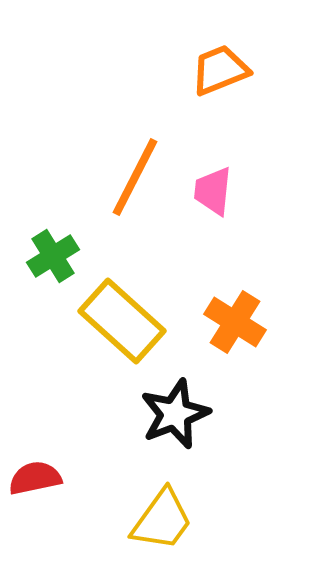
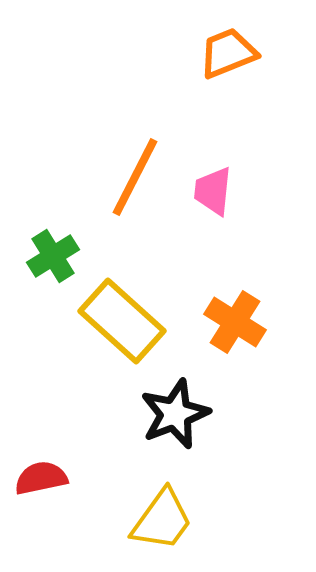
orange trapezoid: moved 8 px right, 17 px up
red semicircle: moved 6 px right
